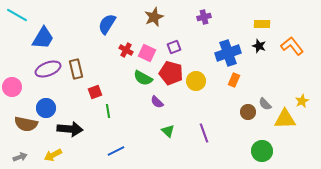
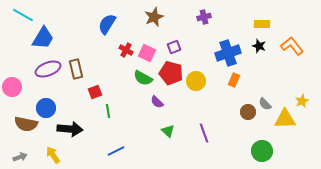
cyan line: moved 6 px right
yellow arrow: rotated 84 degrees clockwise
